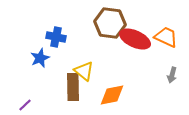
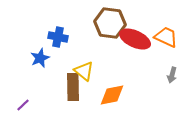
blue cross: moved 2 px right
purple line: moved 2 px left
